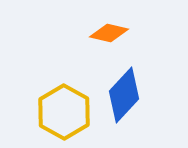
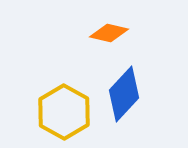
blue diamond: moved 1 px up
